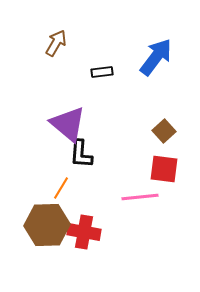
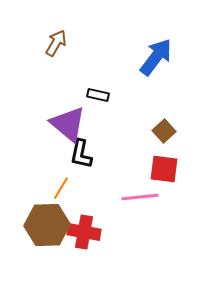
black rectangle: moved 4 px left, 23 px down; rotated 20 degrees clockwise
black L-shape: rotated 8 degrees clockwise
